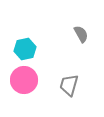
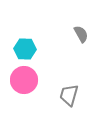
cyan hexagon: rotated 15 degrees clockwise
gray trapezoid: moved 10 px down
